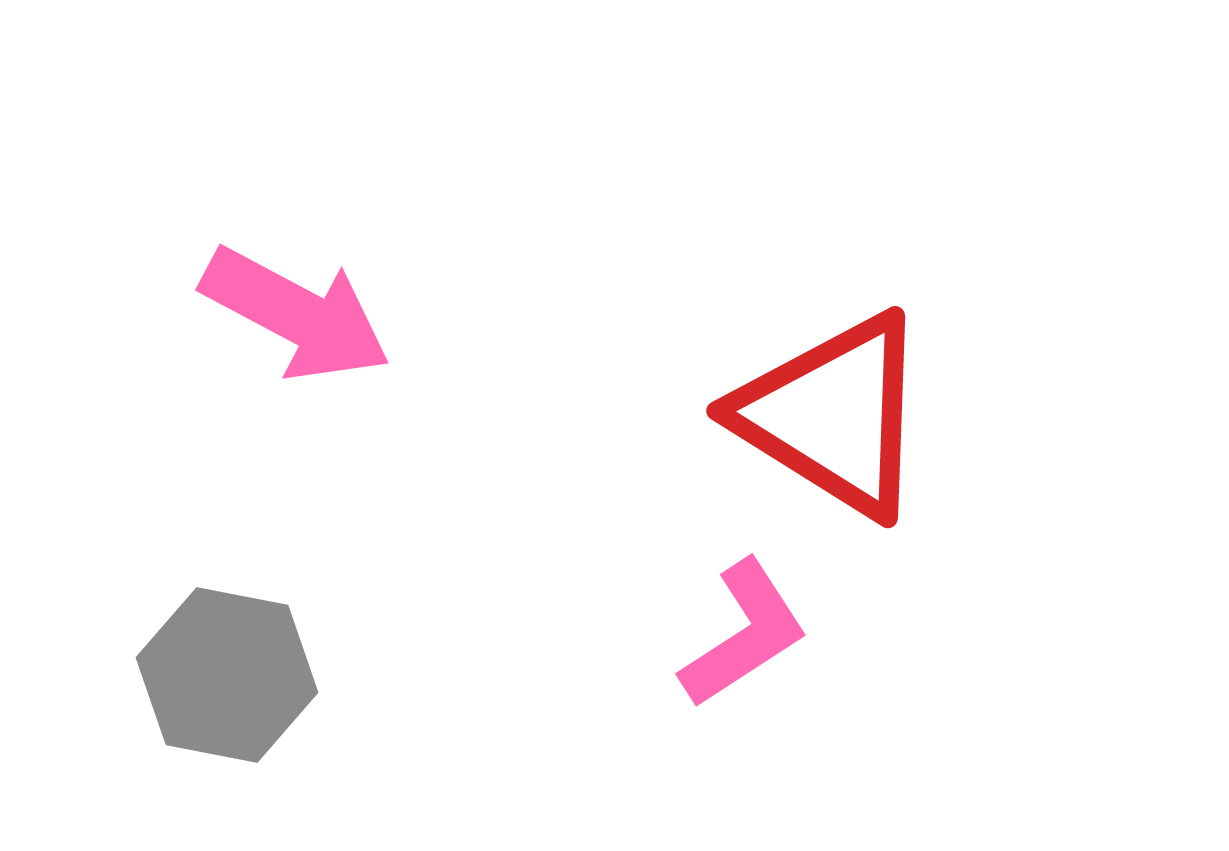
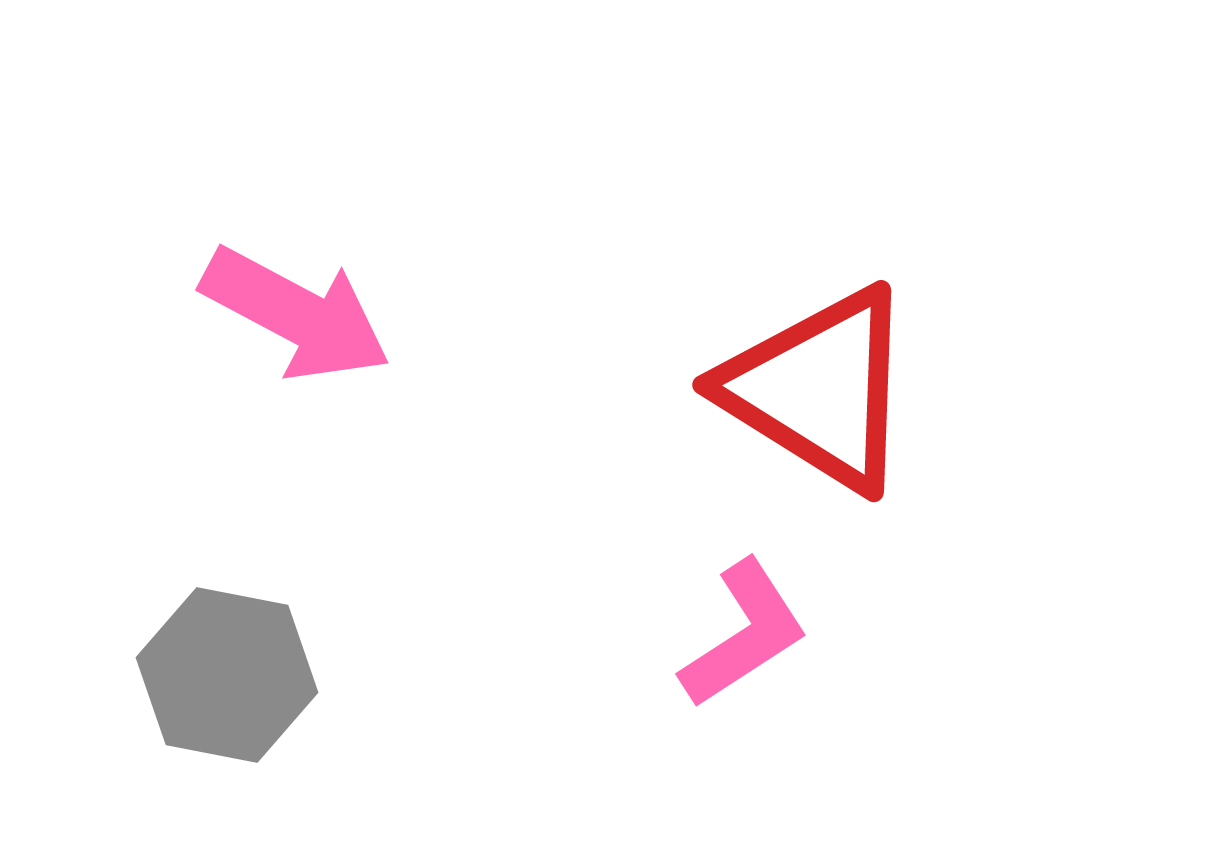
red triangle: moved 14 px left, 26 px up
